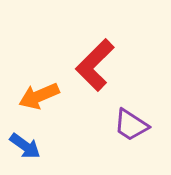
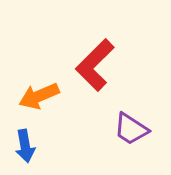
purple trapezoid: moved 4 px down
blue arrow: rotated 44 degrees clockwise
